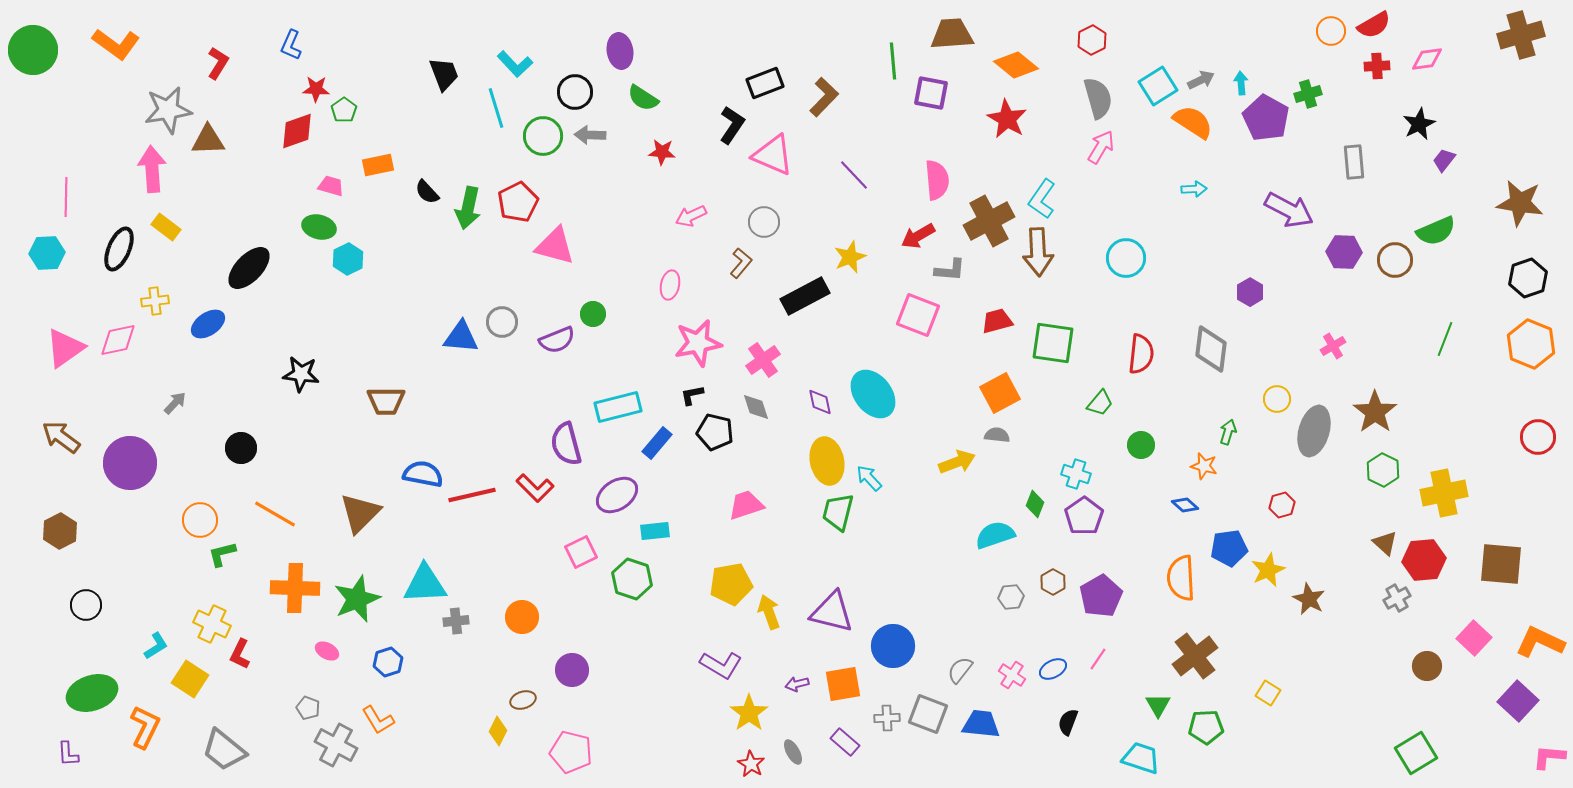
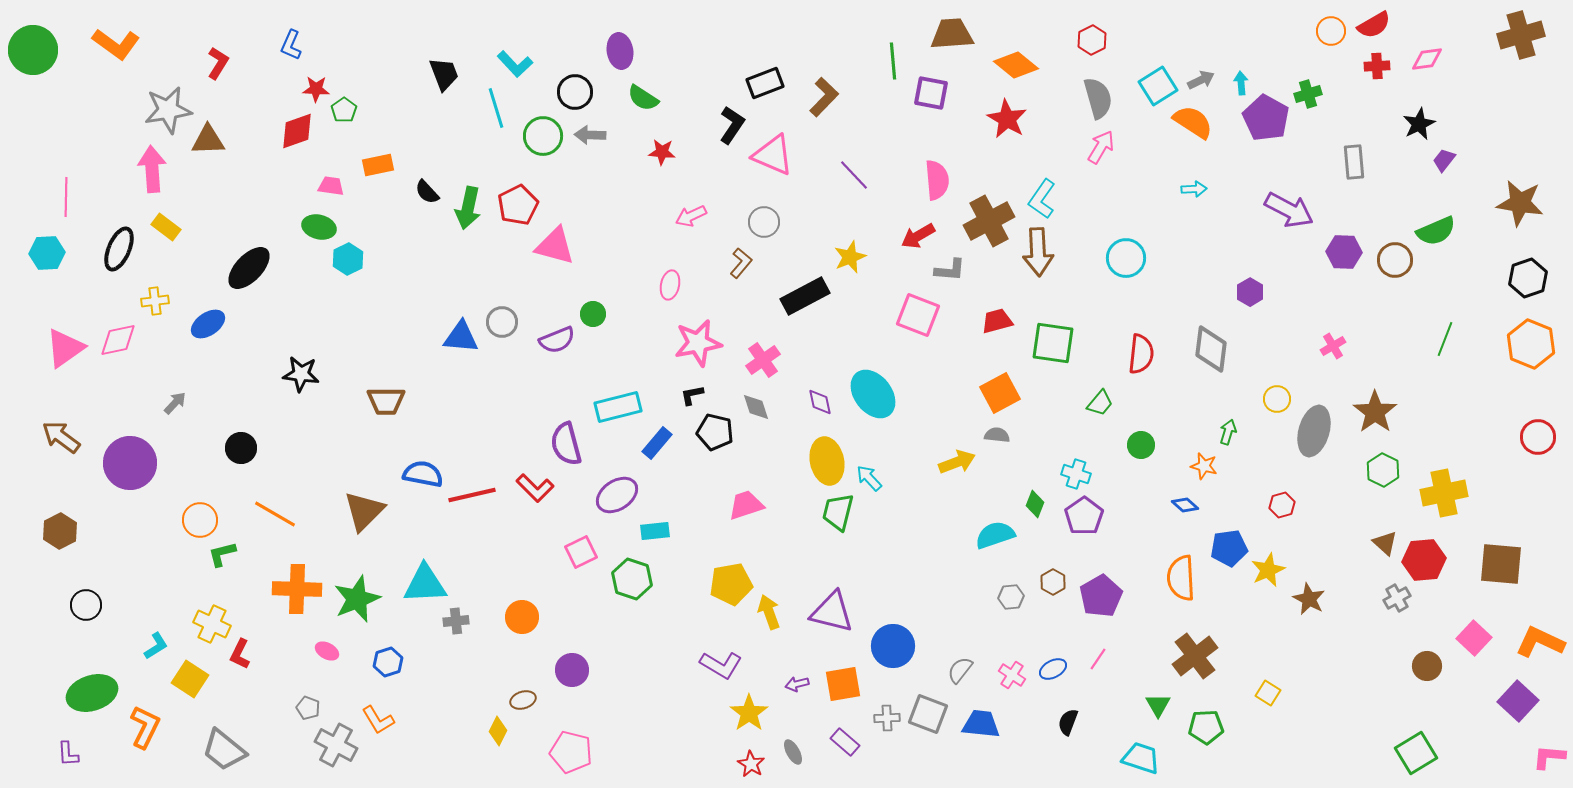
pink trapezoid at (331, 186): rotated 8 degrees counterclockwise
red pentagon at (518, 202): moved 3 px down
brown triangle at (360, 513): moved 4 px right, 2 px up
orange cross at (295, 588): moved 2 px right, 1 px down
